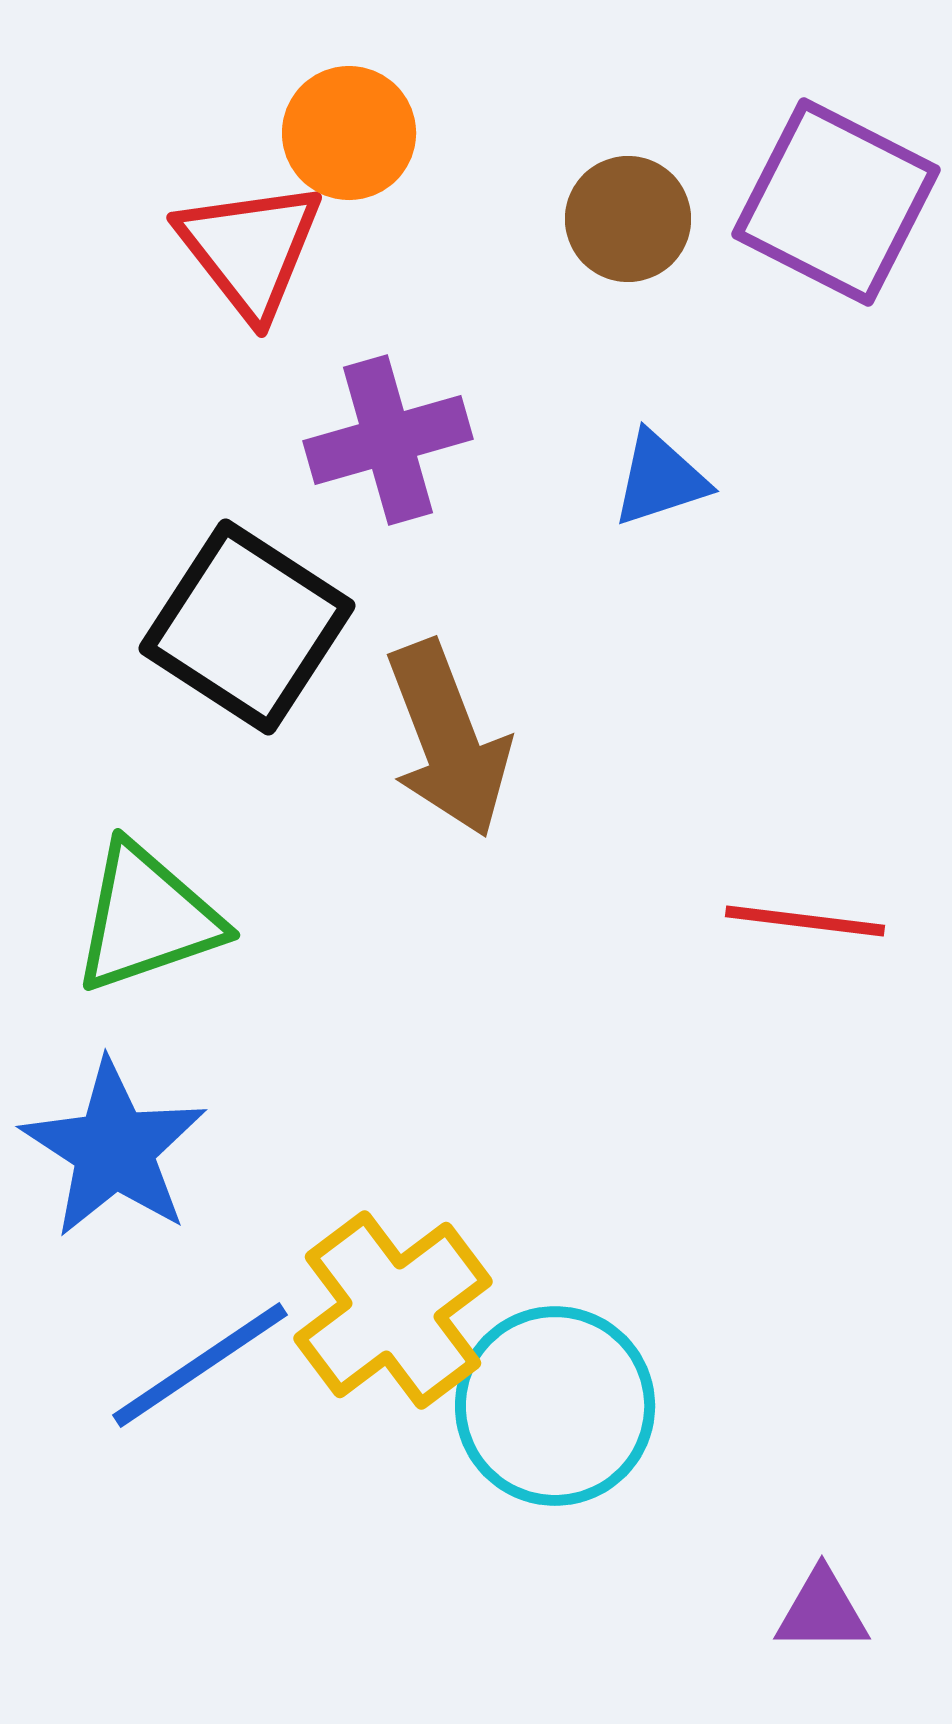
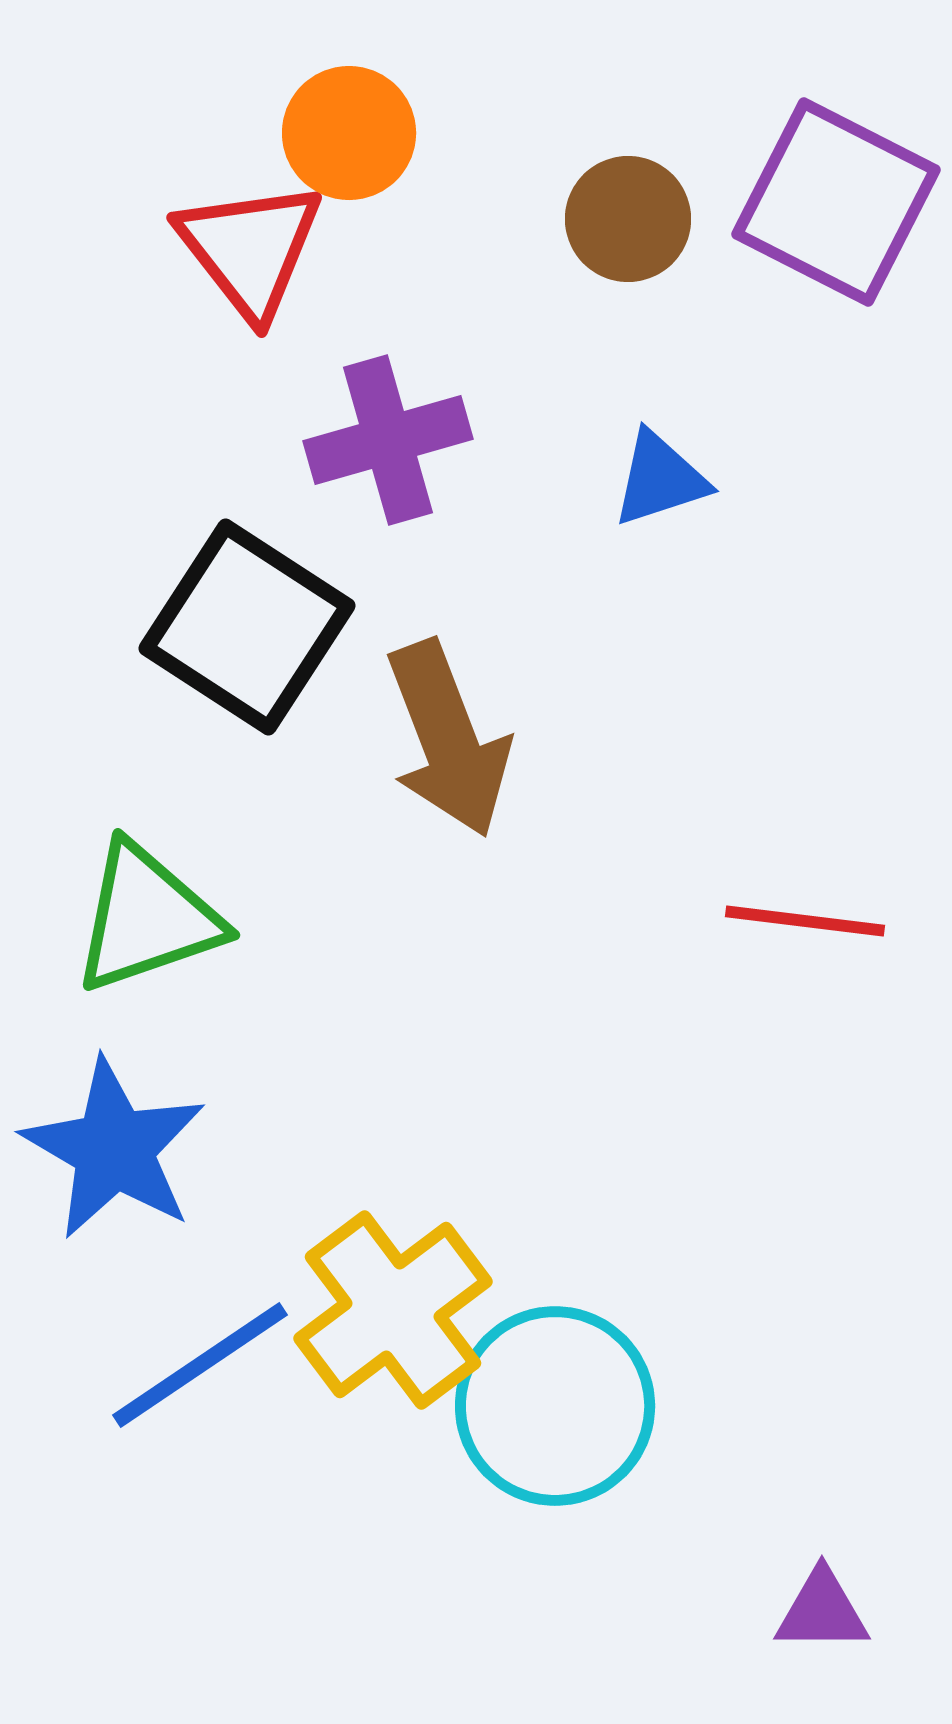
blue star: rotated 3 degrees counterclockwise
